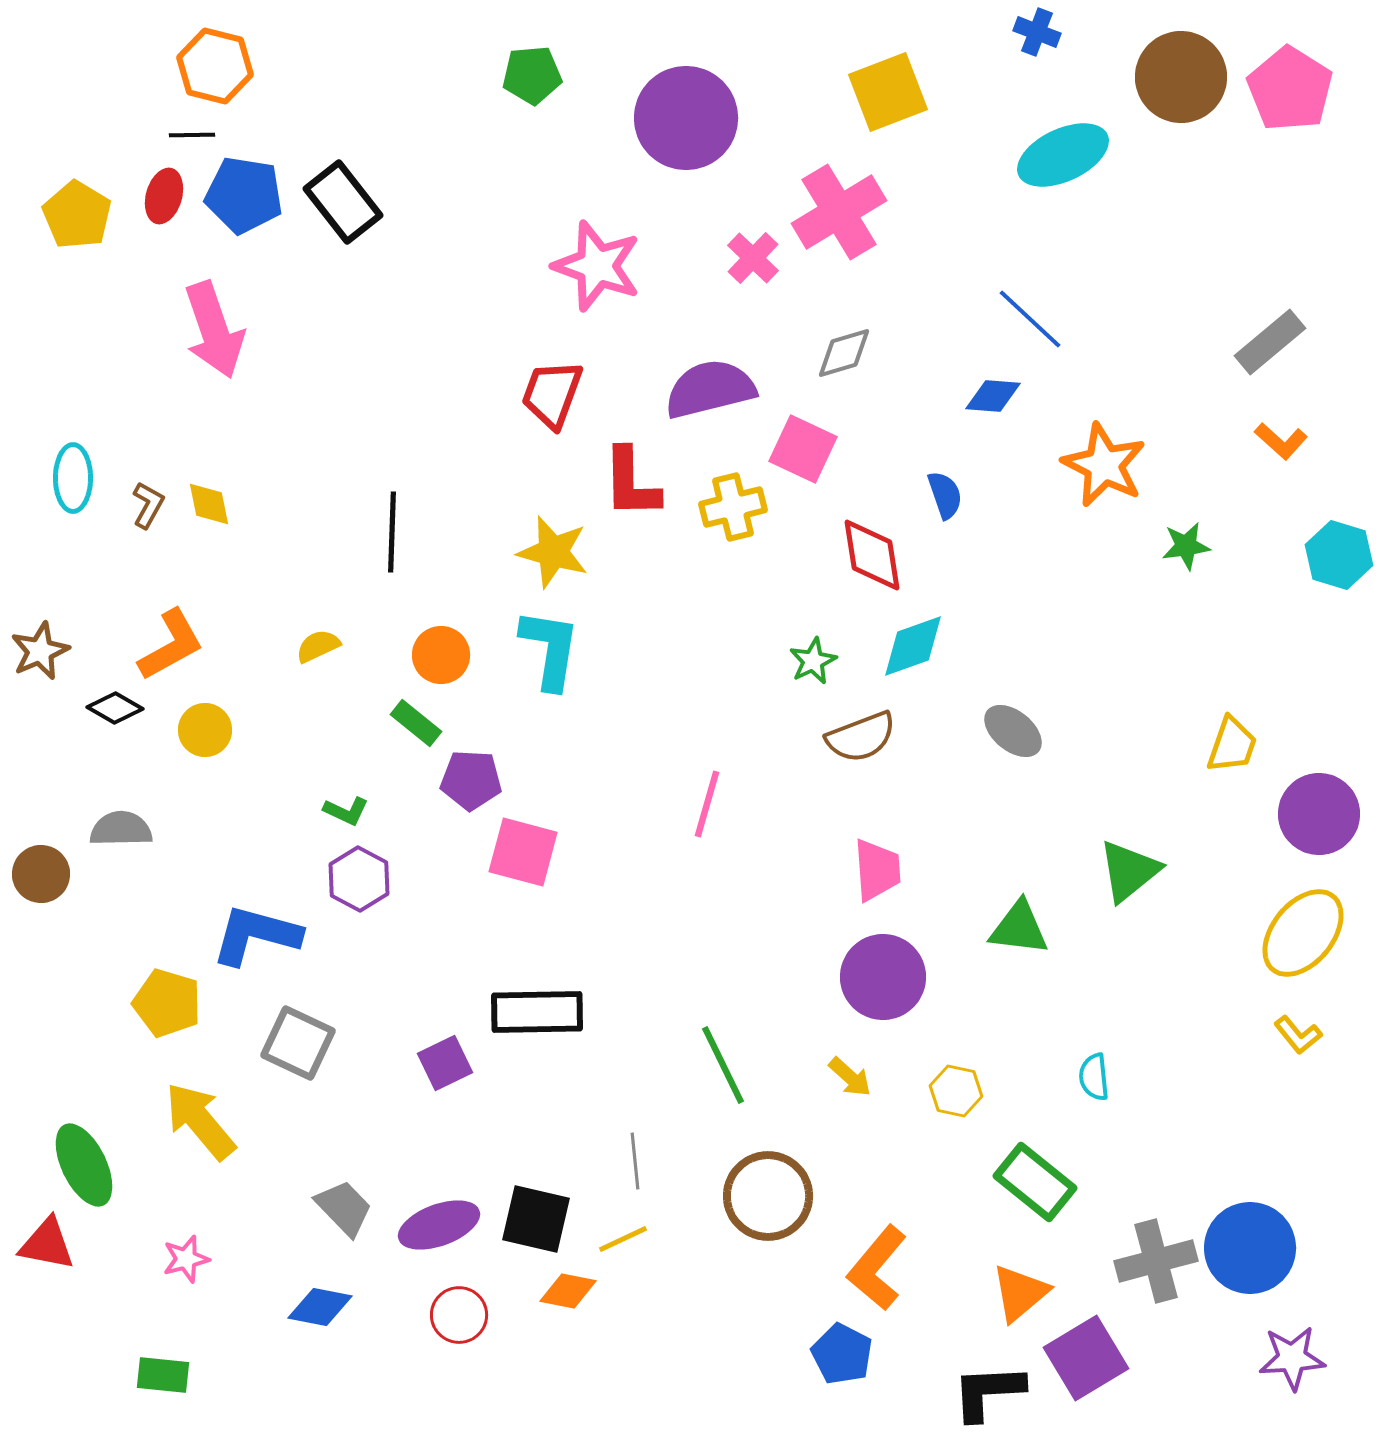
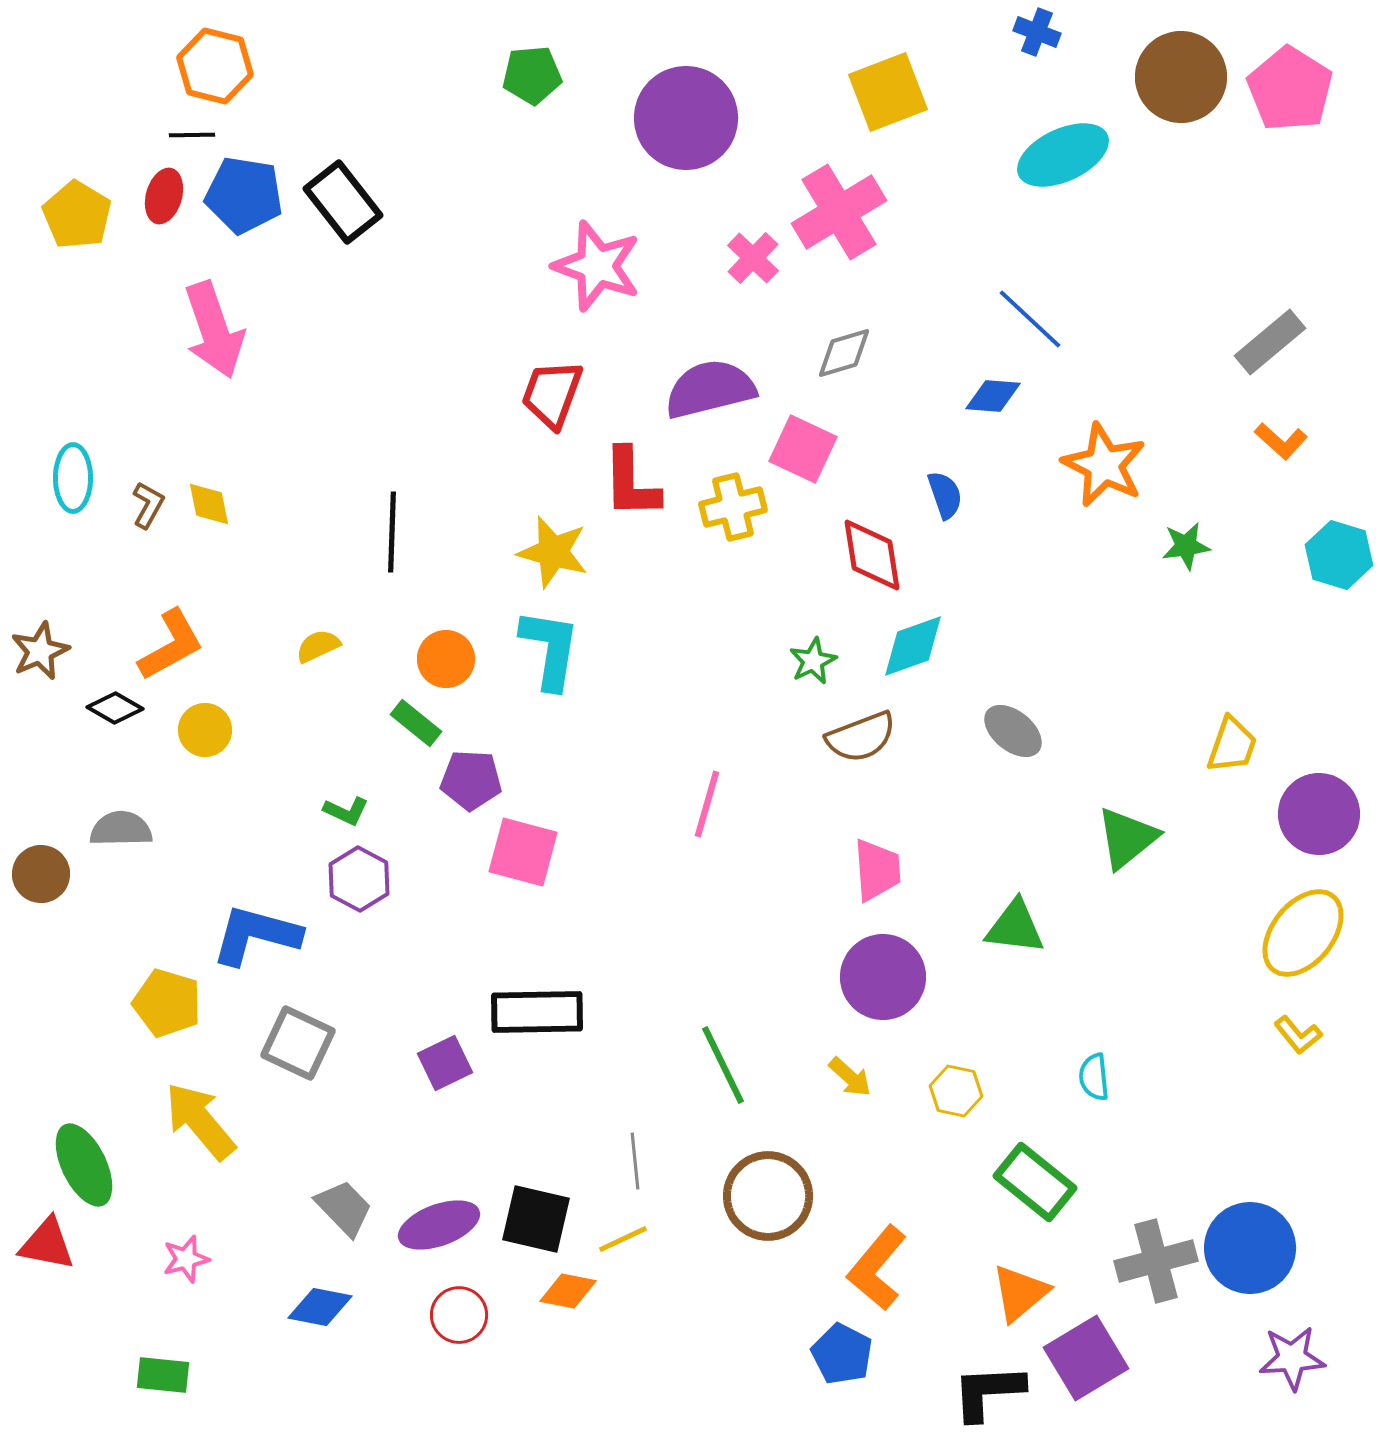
orange circle at (441, 655): moved 5 px right, 4 px down
green triangle at (1129, 871): moved 2 px left, 33 px up
green triangle at (1019, 928): moved 4 px left, 1 px up
